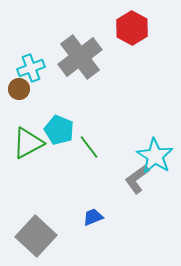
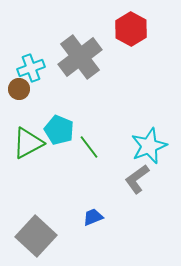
red hexagon: moved 1 px left, 1 px down
cyan star: moved 6 px left, 10 px up; rotated 18 degrees clockwise
